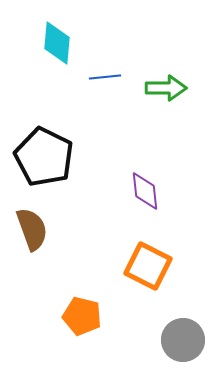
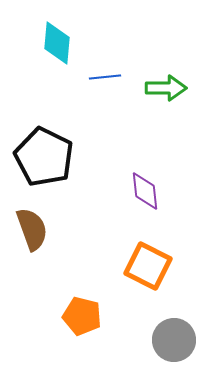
gray circle: moved 9 px left
